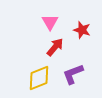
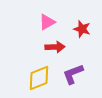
pink triangle: moved 3 px left; rotated 30 degrees clockwise
red star: moved 1 px up
red arrow: rotated 48 degrees clockwise
